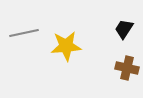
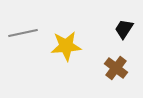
gray line: moved 1 px left
brown cross: moved 11 px left; rotated 25 degrees clockwise
